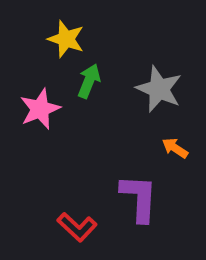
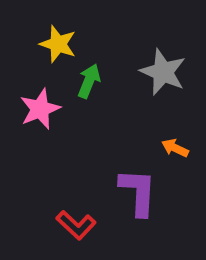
yellow star: moved 8 px left, 5 px down
gray star: moved 4 px right, 17 px up
orange arrow: rotated 8 degrees counterclockwise
purple L-shape: moved 1 px left, 6 px up
red L-shape: moved 1 px left, 2 px up
